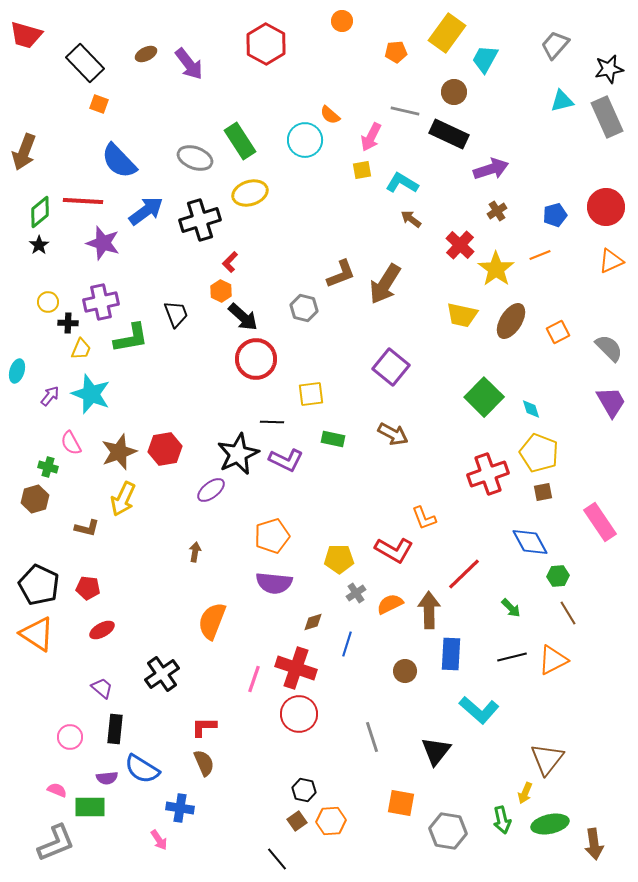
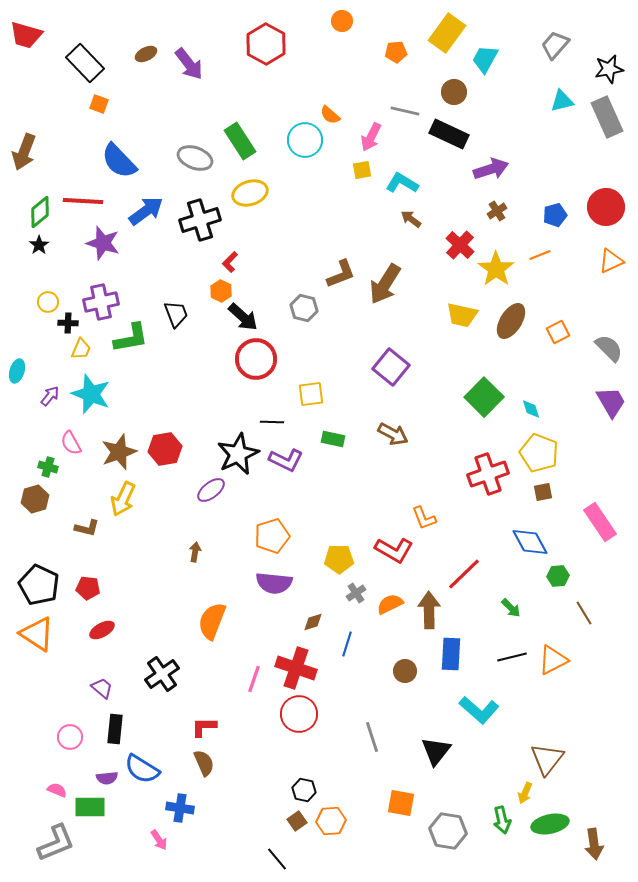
brown line at (568, 613): moved 16 px right
